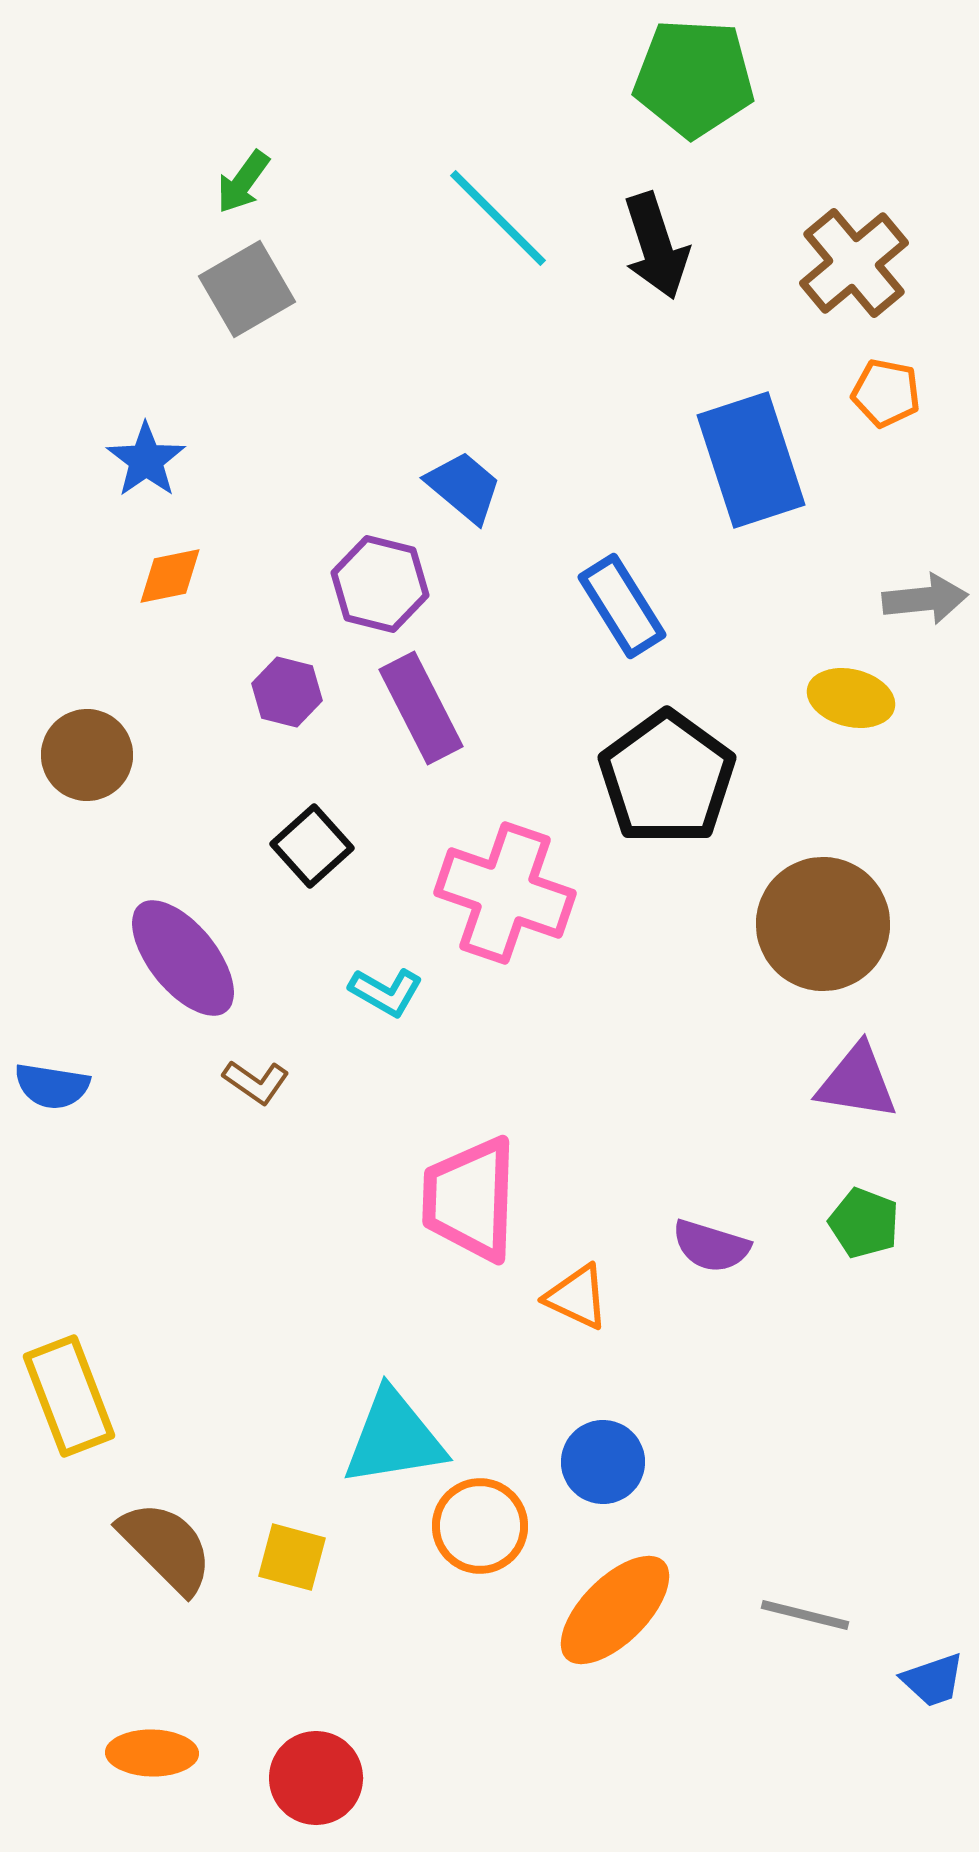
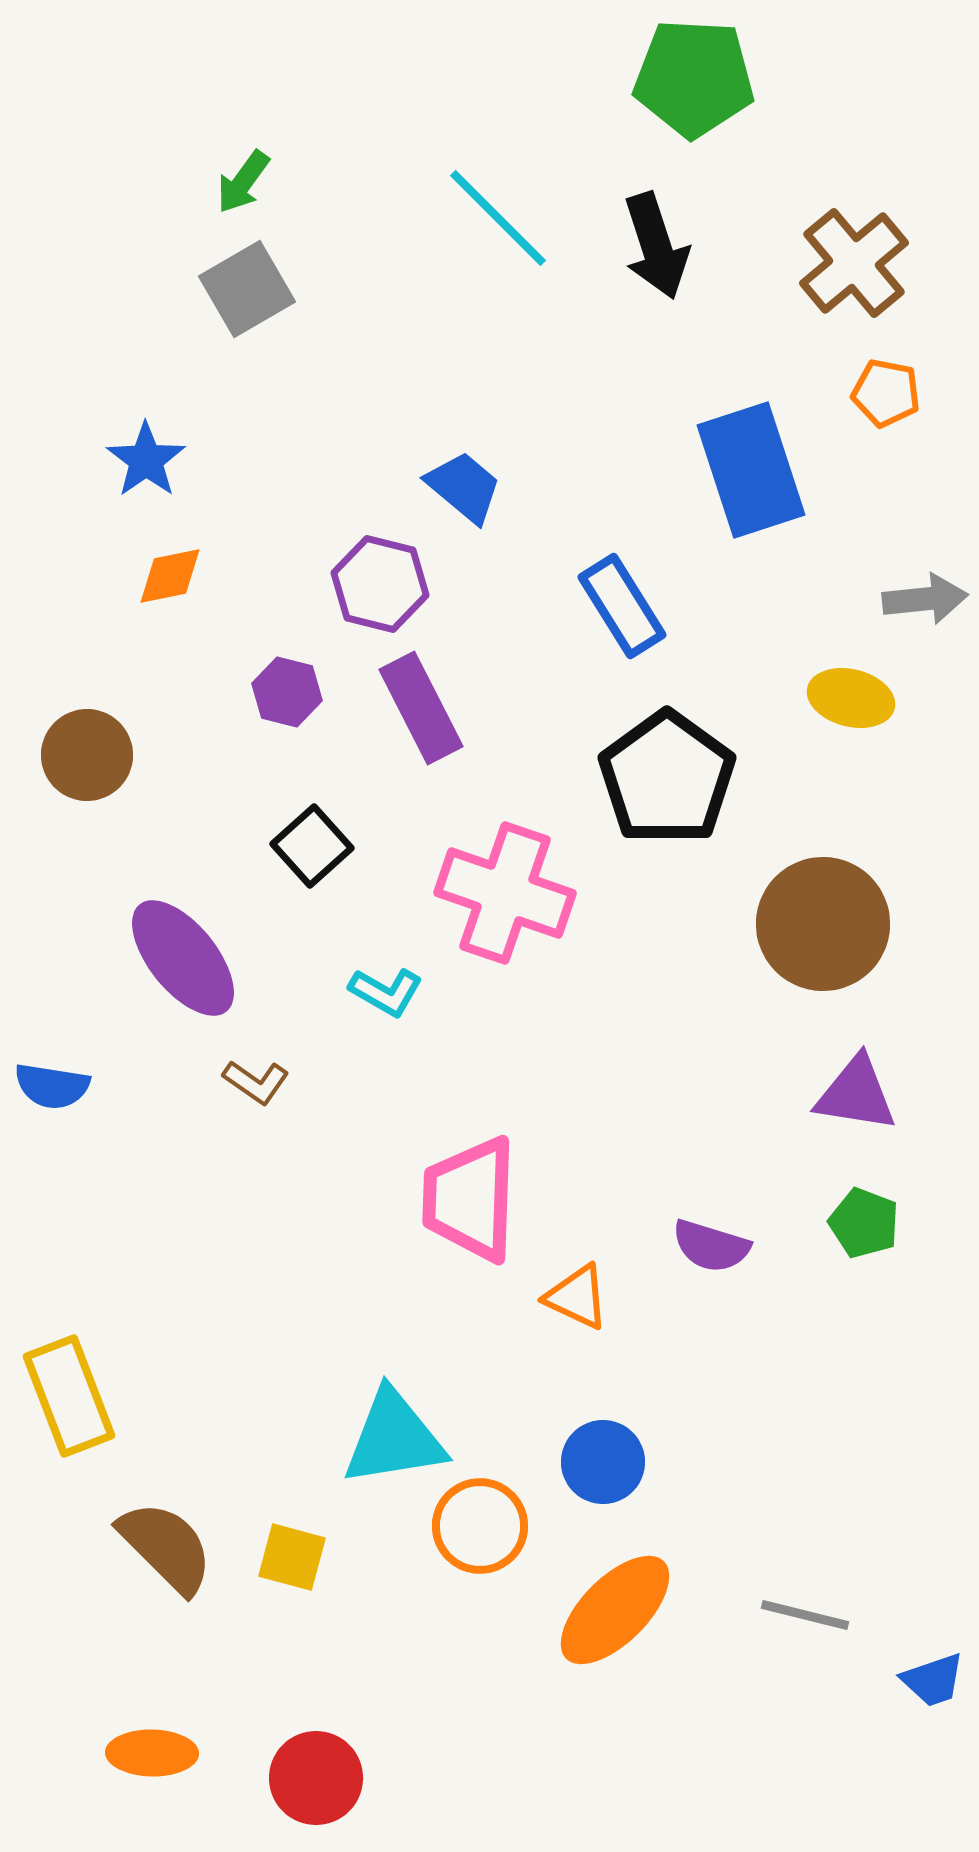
blue rectangle at (751, 460): moved 10 px down
purple triangle at (857, 1082): moved 1 px left, 12 px down
